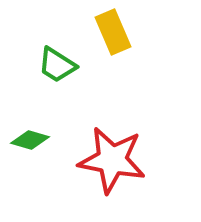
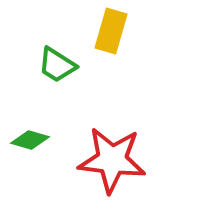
yellow rectangle: moved 2 px left, 1 px up; rotated 39 degrees clockwise
red star: rotated 4 degrees counterclockwise
